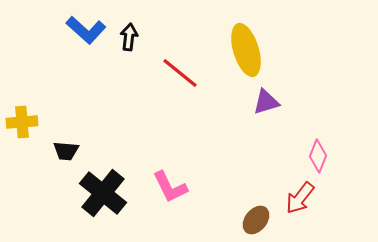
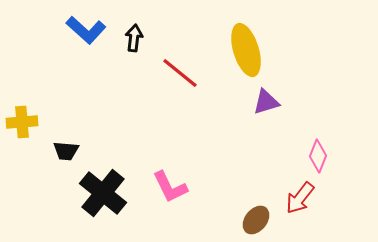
black arrow: moved 5 px right, 1 px down
